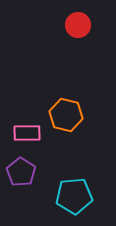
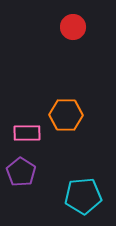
red circle: moved 5 px left, 2 px down
orange hexagon: rotated 12 degrees counterclockwise
cyan pentagon: moved 9 px right
